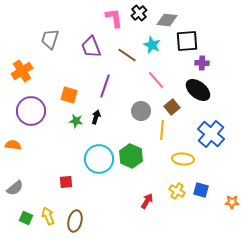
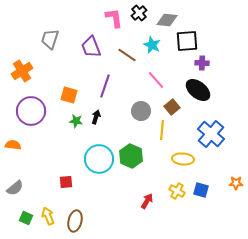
orange star: moved 4 px right, 19 px up
